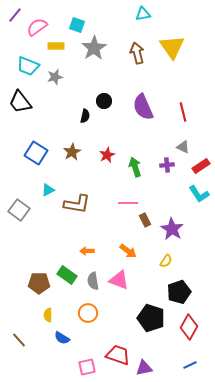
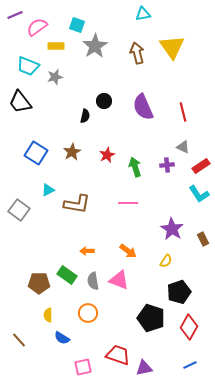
purple line at (15, 15): rotated 28 degrees clockwise
gray star at (94, 48): moved 1 px right, 2 px up
brown rectangle at (145, 220): moved 58 px right, 19 px down
pink square at (87, 367): moved 4 px left
